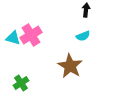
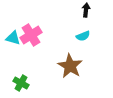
green cross: rotated 28 degrees counterclockwise
